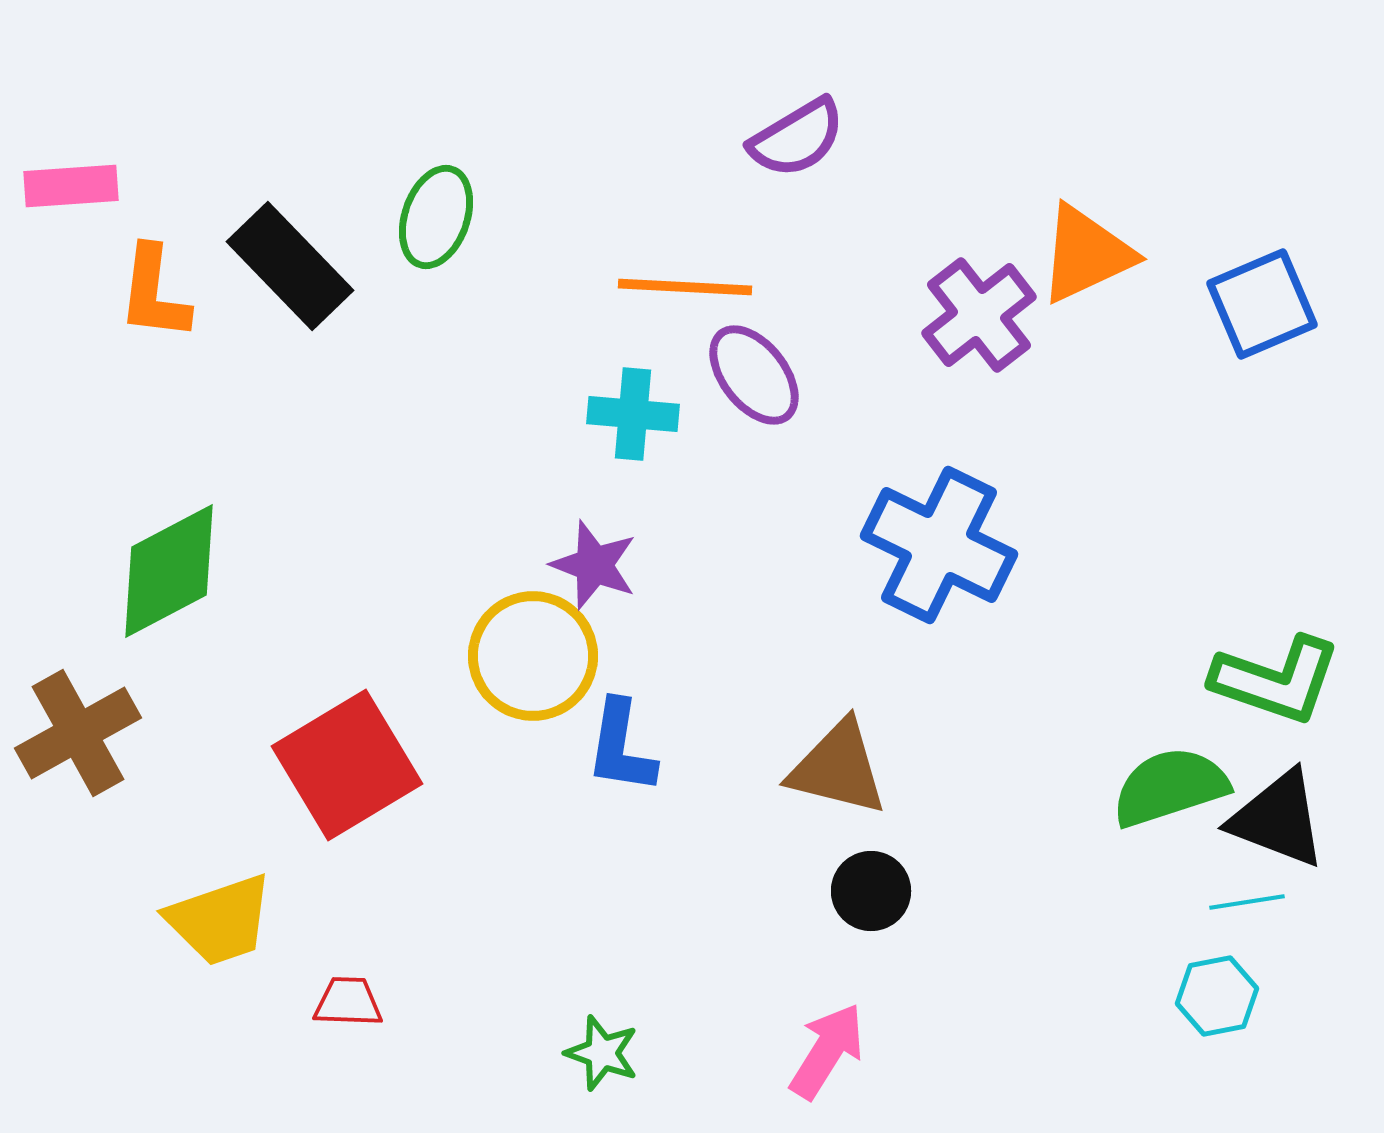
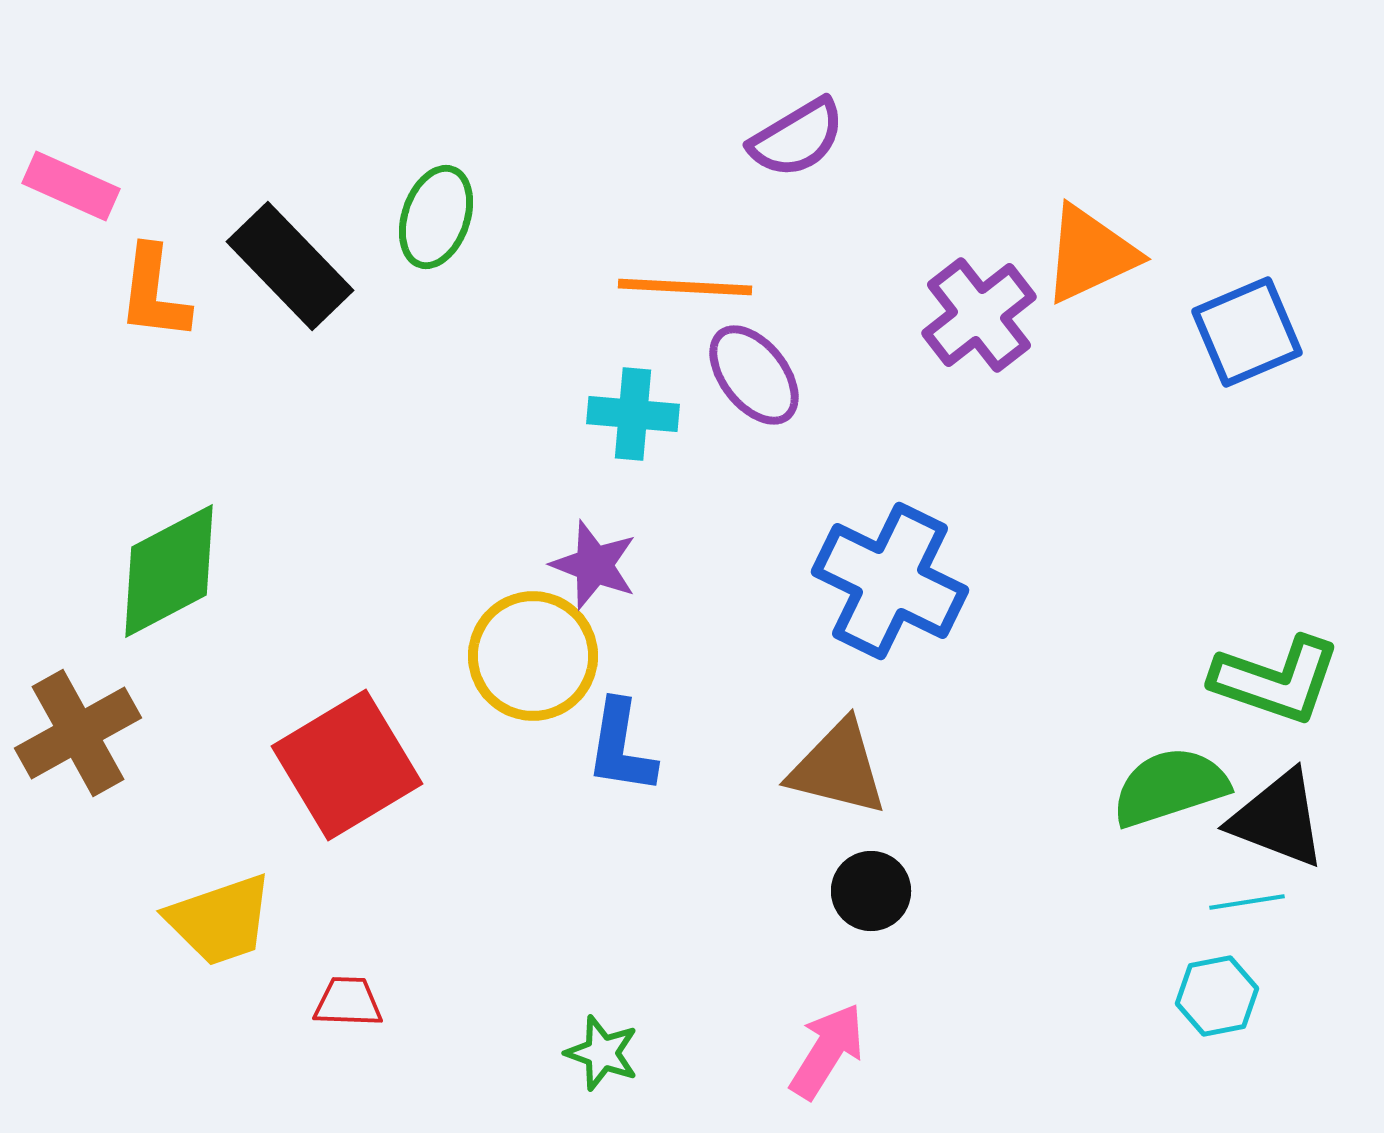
pink rectangle: rotated 28 degrees clockwise
orange triangle: moved 4 px right
blue square: moved 15 px left, 28 px down
blue cross: moved 49 px left, 36 px down
